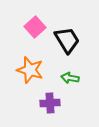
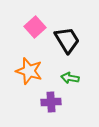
orange star: moved 1 px left, 1 px down
purple cross: moved 1 px right, 1 px up
